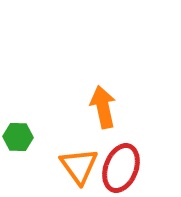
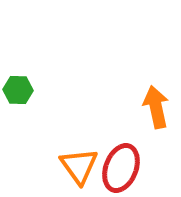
orange arrow: moved 53 px right
green hexagon: moved 47 px up
